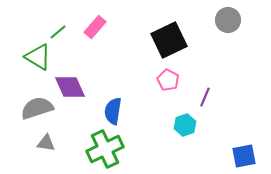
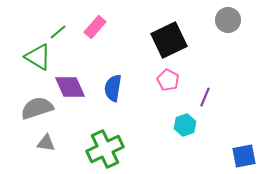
blue semicircle: moved 23 px up
